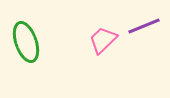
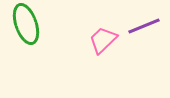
green ellipse: moved 18 px up
